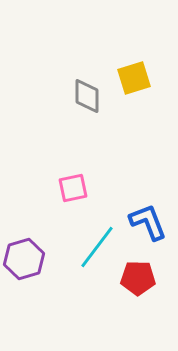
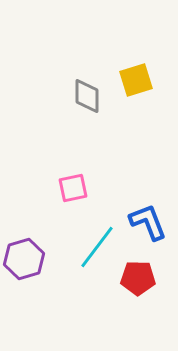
yellow square: moved 2 px right, 2 px down
